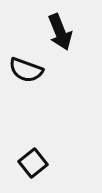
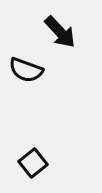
black arrow: rotated 21 degrees counterclockwise
